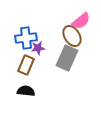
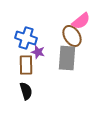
blue cross: rotated 25 degrees clockwise
purple star: moved 4 px down; rotated 24 degrees clockwise
gray rectangle: rotated 20 degrees counterclockwise
brown rectangle: rotated 24 degrees counterclockwise
black semicircle: rotated 66 degrees clockwise
